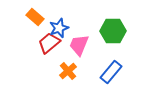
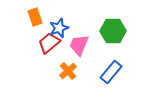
orange rectangle: rotated 30 degrees clockwise
